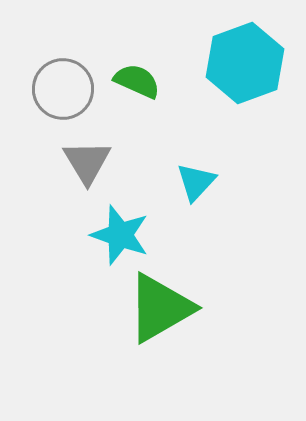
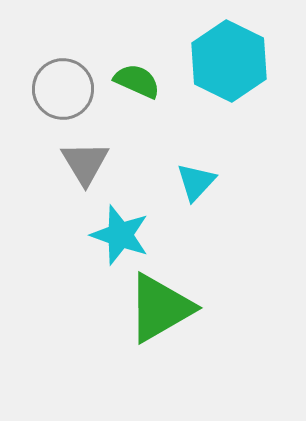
cyan hexagon: moved 16 px left, 2 px up; rotated 14 degrees counterclockwise
gray triangle: moved 2 px left, 1 px down
